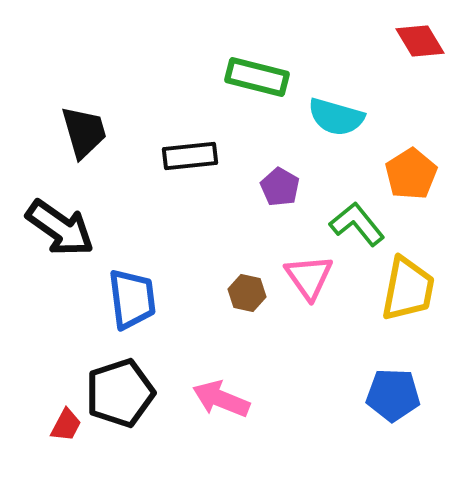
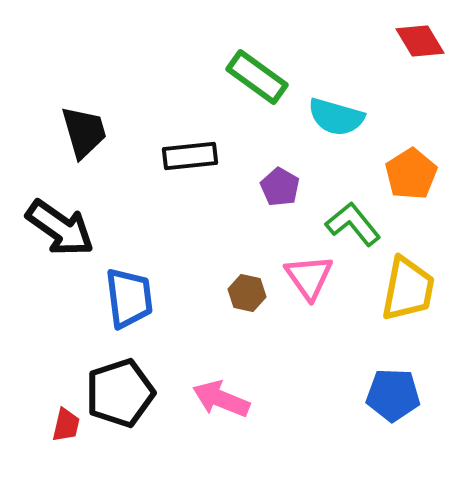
green rectangle: rotated 22 degrees clockwise
green L-shape: moved 4 px left
blue trapezoid: moved 3 px left, 1 px up
red trapezoid: rotated 15 degrees counterclockwise
